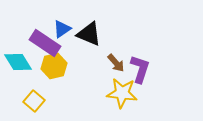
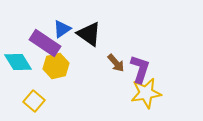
black triangle: rotated 12 degrees clockwise
yellow hexagon: moved 2 px right
yellow star: moved 24 px right; rotated 16 degrees counterclockwise
